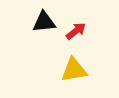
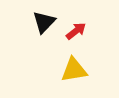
black triangle: rotated 40 degrees counterclockwise
